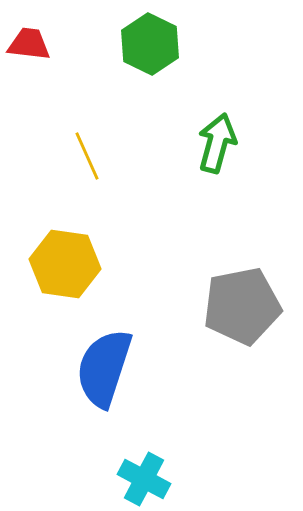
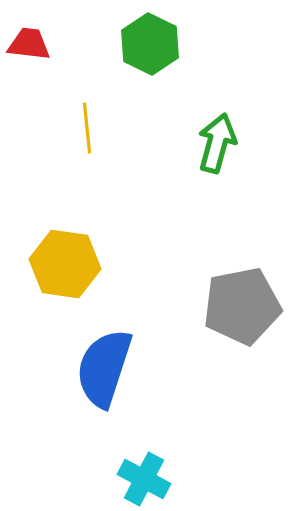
yellow line: moved 28 px up; rotated 18 degrees clockwise
